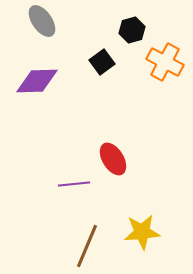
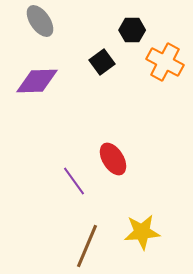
gray ellipse: moved 2 px left
black hexagon: rotated 15 degrees clockwise
purple line: moved 3 px up; rotated 60 degrees clockwise
